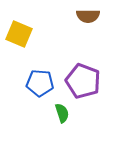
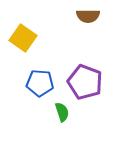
yellow square: moved 4 px right, 4 px down; rotated 12 degrees clockwise
purple pentagon: moved 2 px right, 1 px down
green semicircle: moved 1 px up
